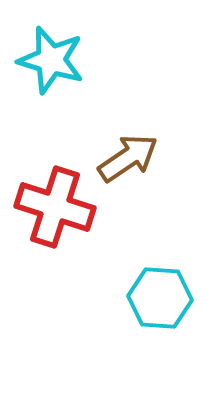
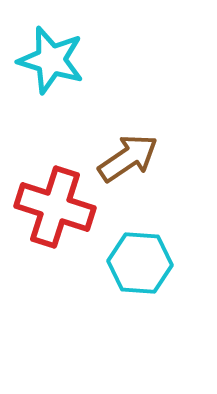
cyan hexagon: moved 20 px left, 35 px up
